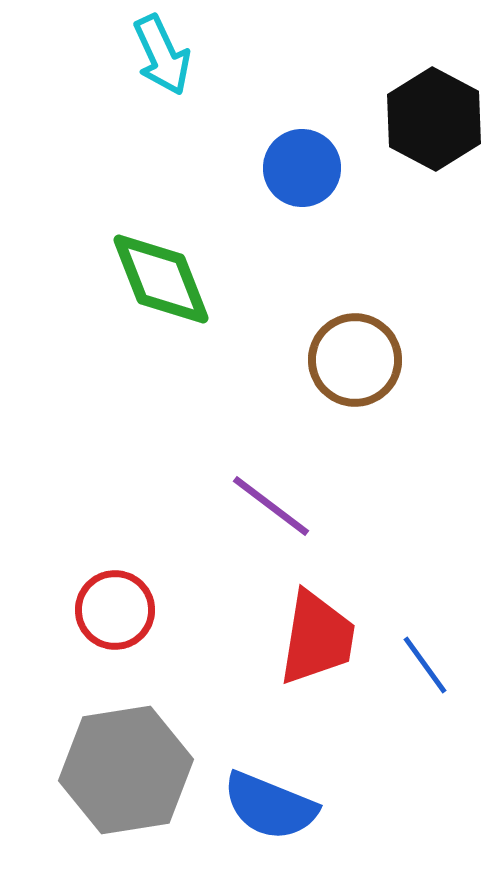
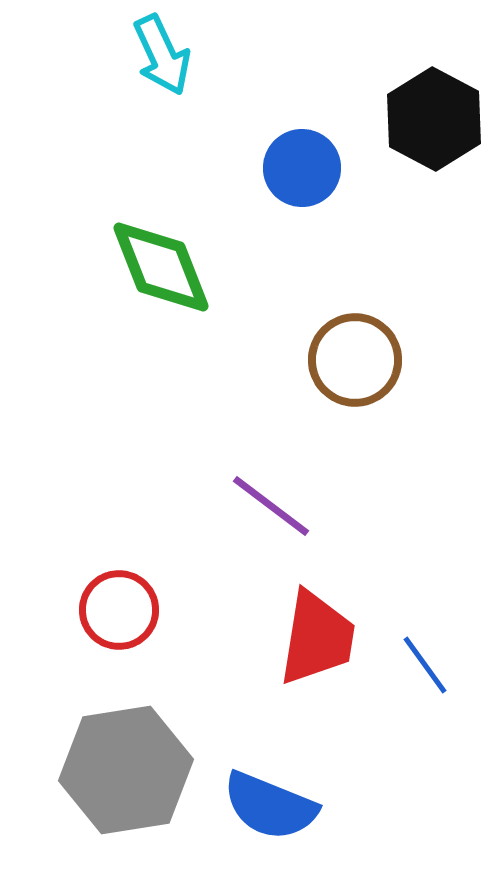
green diamond: moved 12 px up
red circle: moved 4 px right
